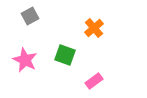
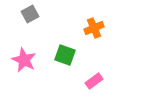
gray square: moved 2 px up
orange cross: rotated 18 degrees clockwise
pink star: moved 1 px left
